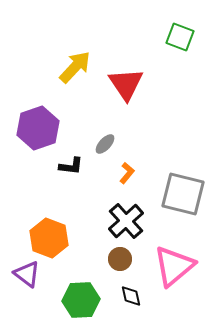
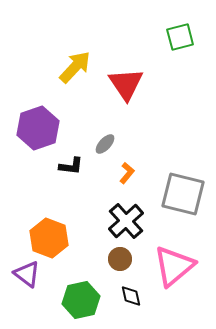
green square: rotated 36 degrees counterclockwise
green hexagon: rotated 9 degrees counterclockwise
